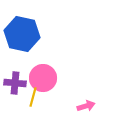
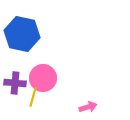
pink arrow: moved 2 px right, 1 px down
